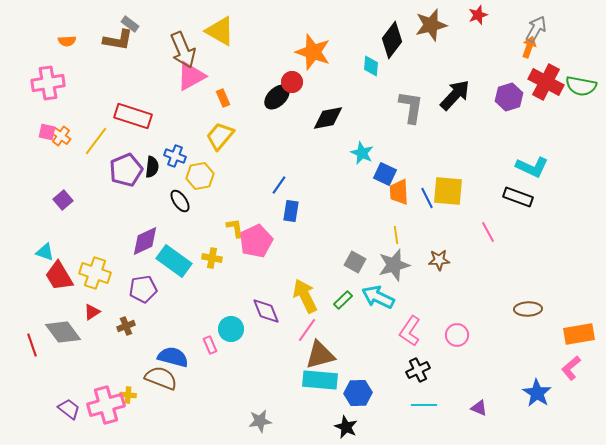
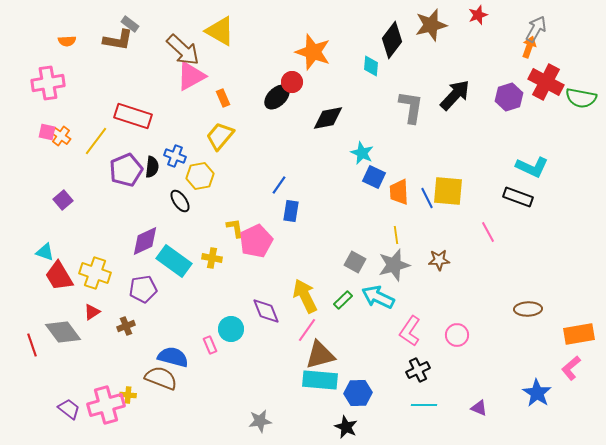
brown arrow at (183, 50): rotated 24 degrees counterclockwise
green semicircle at (581, 86): moved 12 px down
blue square at (385, 174): moved 11 px left, 3 px down
